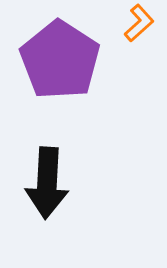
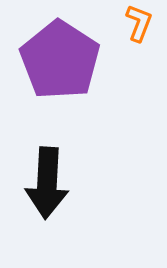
orange L-shape: rotated 27 degrees counterclockwise
